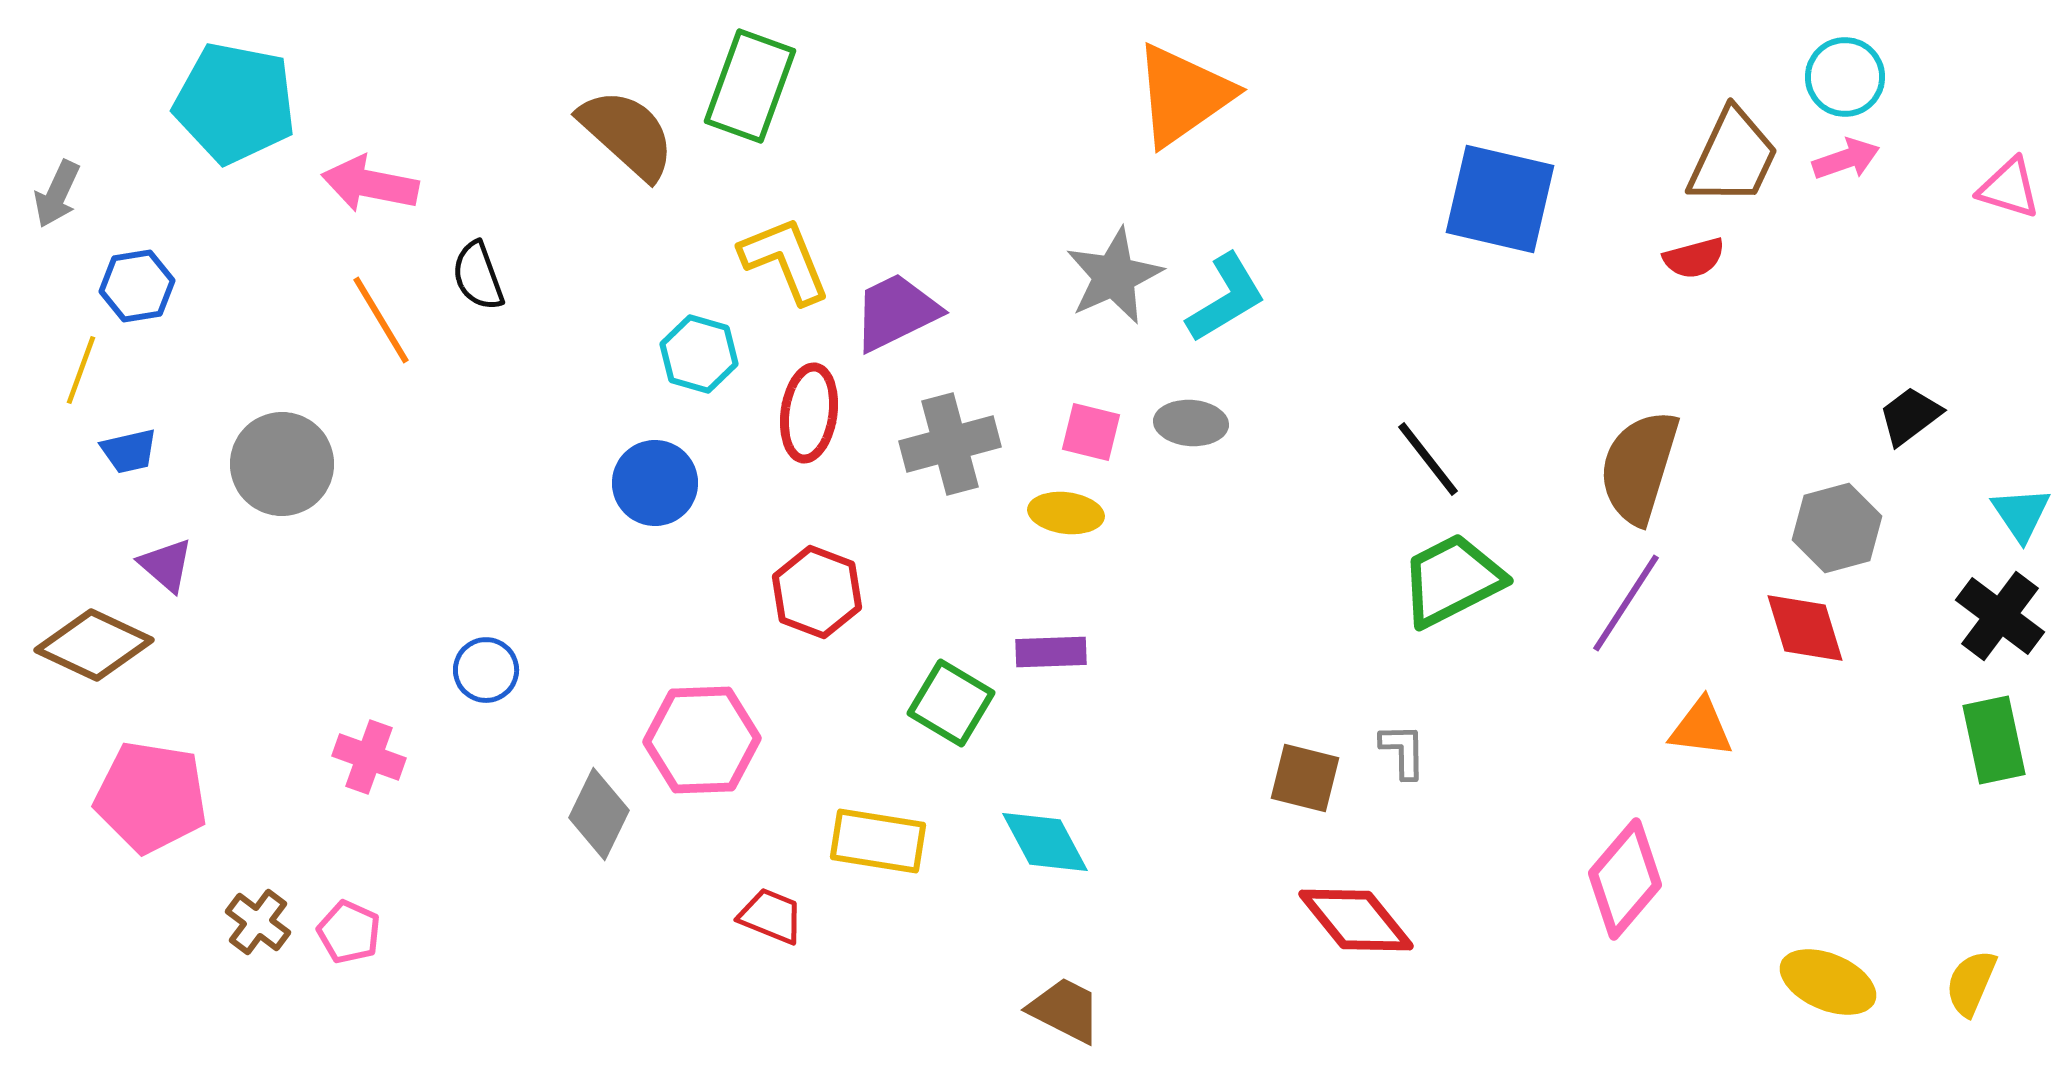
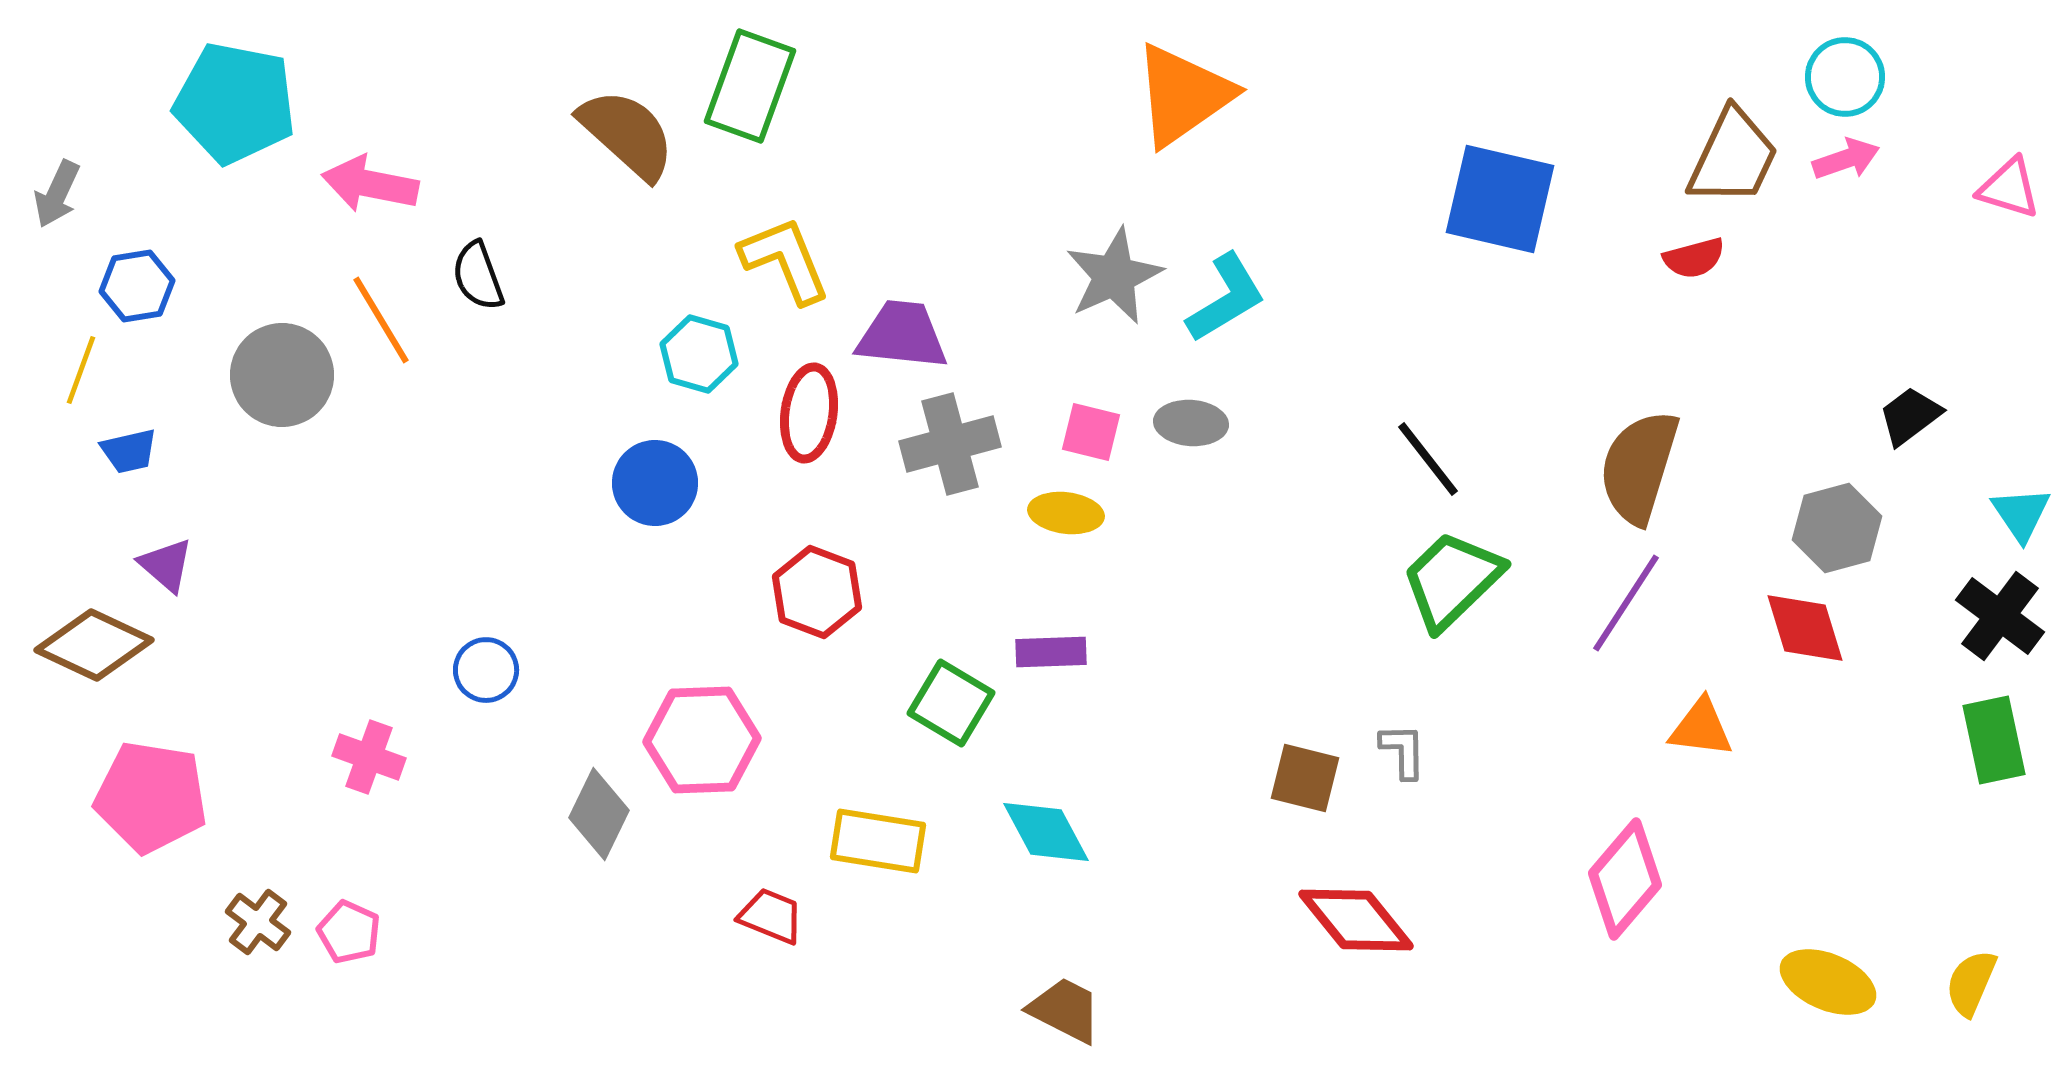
purple trapezoid at (896, 312): moved 6 px right, 23 px down; rotated 32 degrees clockwise
gray circle at (282, 464): moved 89 px up
green trapezoid at (1452, 580): rotated 17 degrees counterclockwise
cyan diamond at (1045, 842): moved 1 px right, 10 px up
